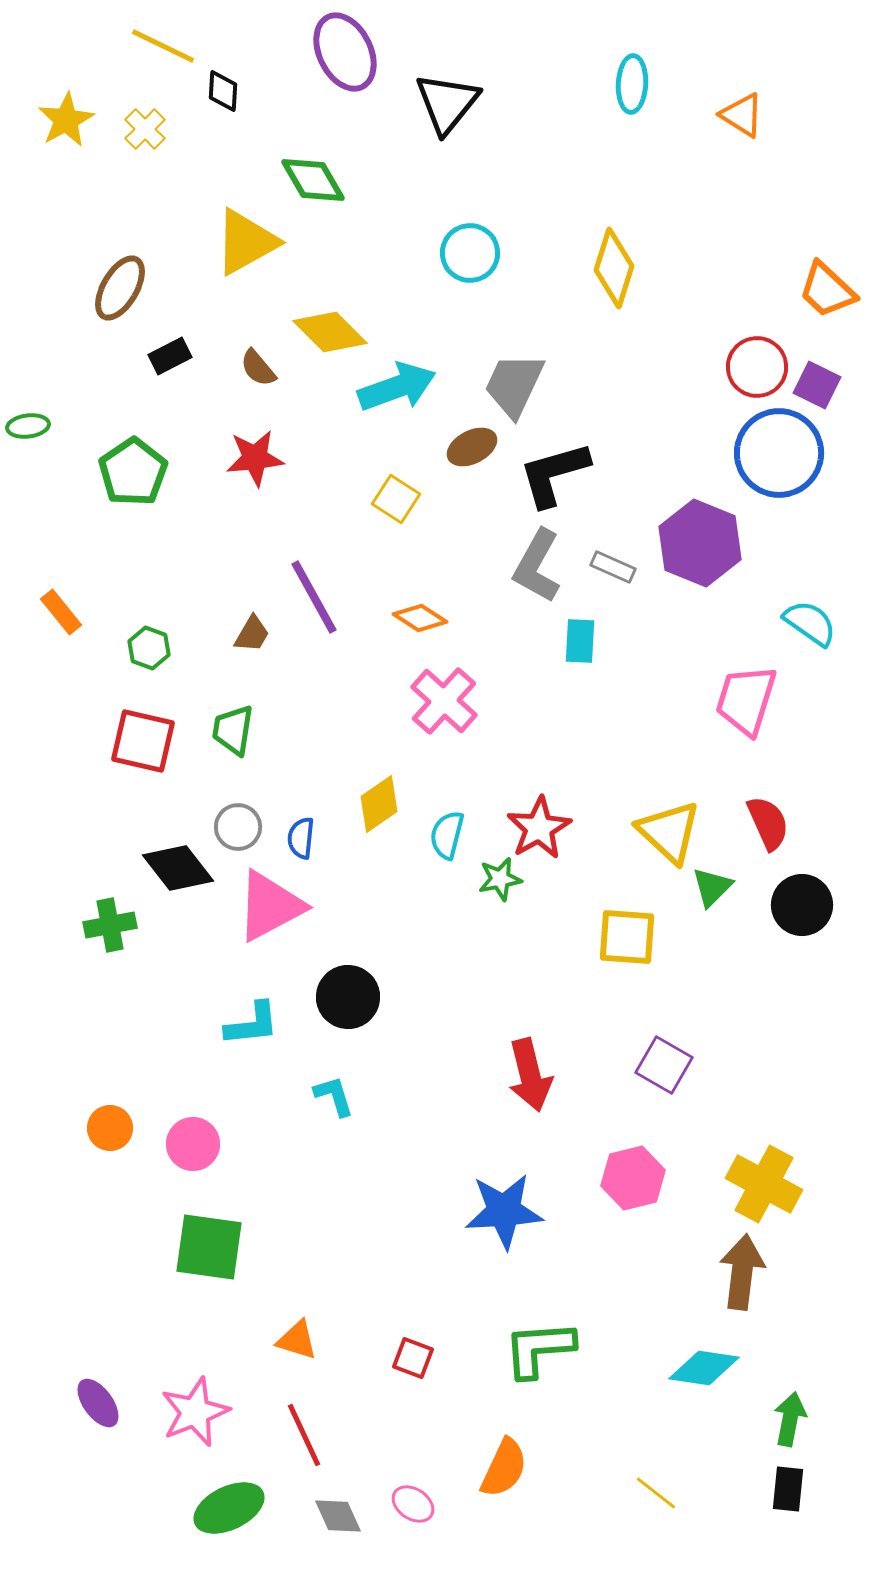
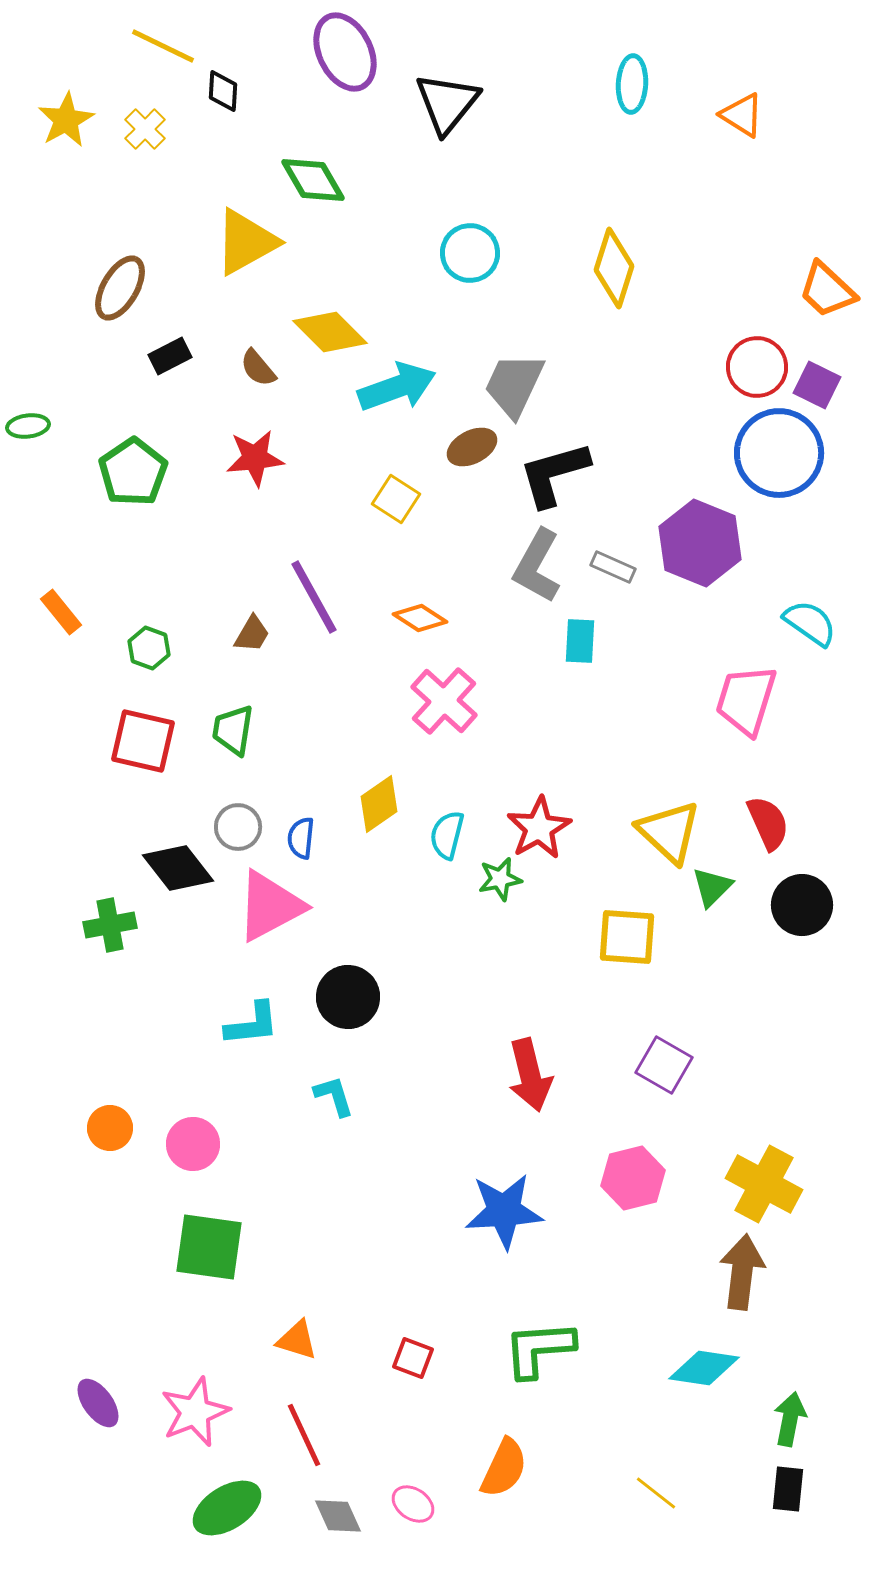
green ellipse at (229, 1508): moved 2 px left; rotated 6 degrees counterclockwise
